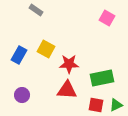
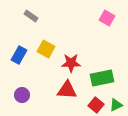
gray rectangle: moved 5 px left, 6 px down
red star: moved 2 px right, 1 px up
red square: rotated 28 degrees clockwise
